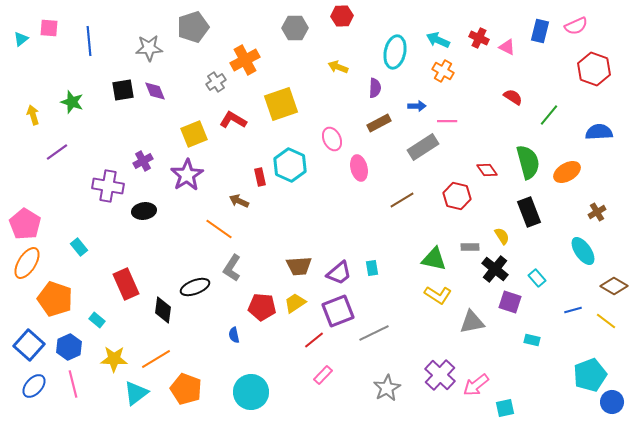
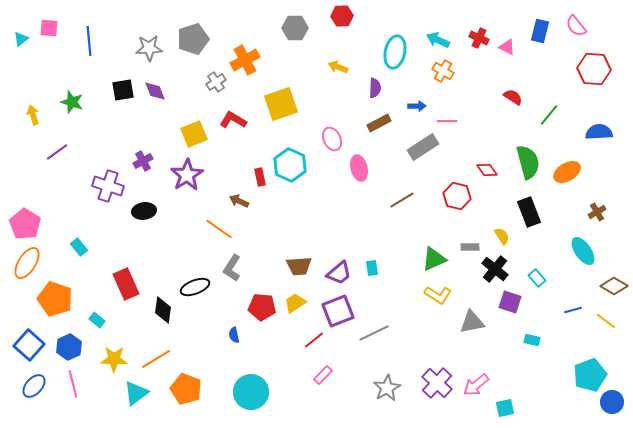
pink semicircle at (576, 26): rotated 75 degrees clockwise
gray pentagon at (193, 27): moved 12 px down
red hexagon at (594, 69): rotated 16 degrees counterclockwise
purple cross at (108, 186): rotated 8 degrees clockwise
green triangle at (434, 259): rotated 36 degrees counterclockwise
purple cross at (440, 375): moved 3 px left, 8 px down
